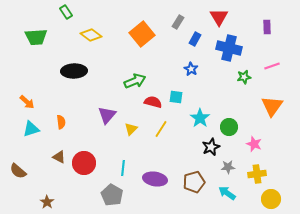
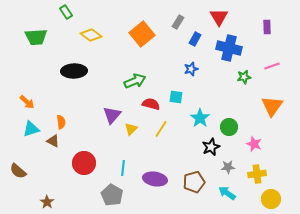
blue star: rotated 24 degrees clockwise
red semicircle: moved 2 px left, 2 px down
purple triangle: moved 5 px right
brown triangle: moved 6 px left, 16 px up
